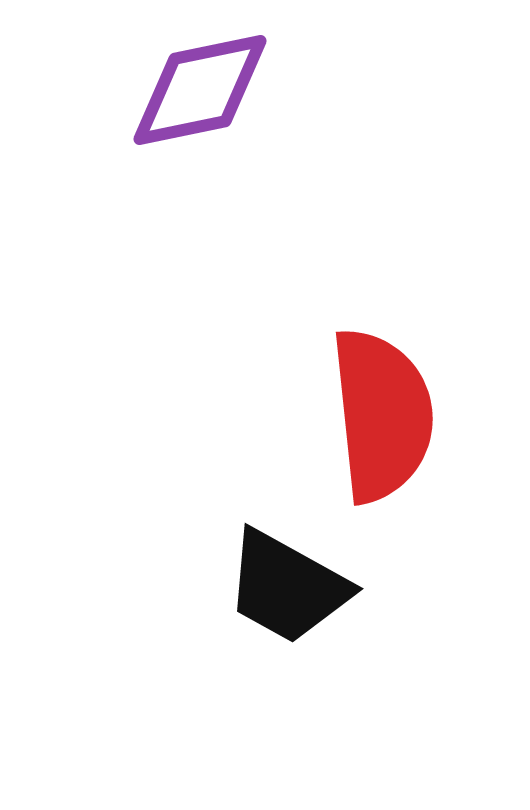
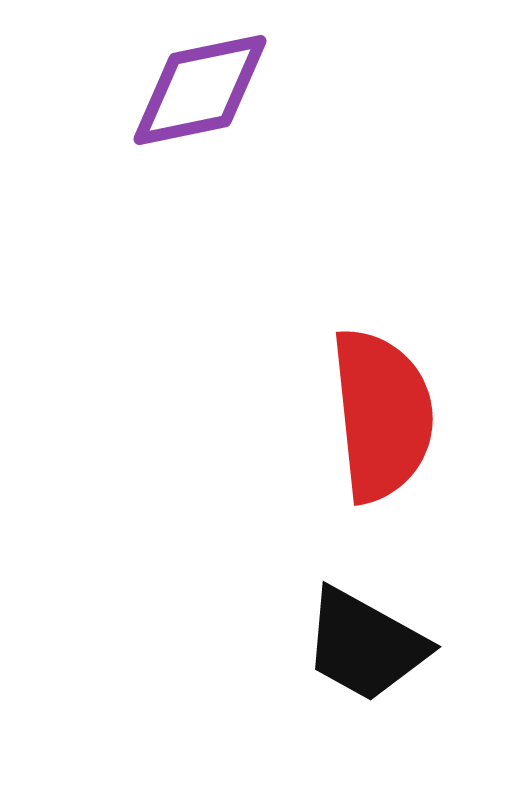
black trapezoid: moved 78 px right, 58 px down
